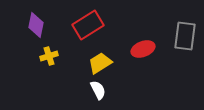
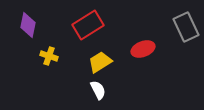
purple diamond: moved 8 px left
gray rectangle: moved 1 px right, 9 px up; rotated 32 degrees counterclockwise
yellow cross: rotated 36 degrees clockwise
yellow trapezoid: moved 1 px up
